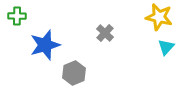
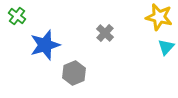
green cross: rotated 36 degrees clockwise
